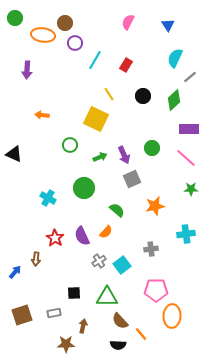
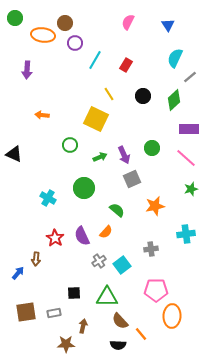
green star at (191, 189): rotated 16 degrees counterclockwise
blue arrow at (15, 272): moved 3 px right, 1 px down
brown square at (22, 315): moved 4 px right, 3 px up; rotated 10 degrees clockwise
